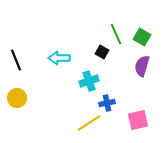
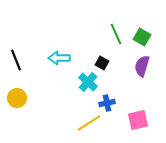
black square: moved 11 px down
cyan cross: moved 1 px left, 1 px down; rotated 30 degrees counterclockwise
